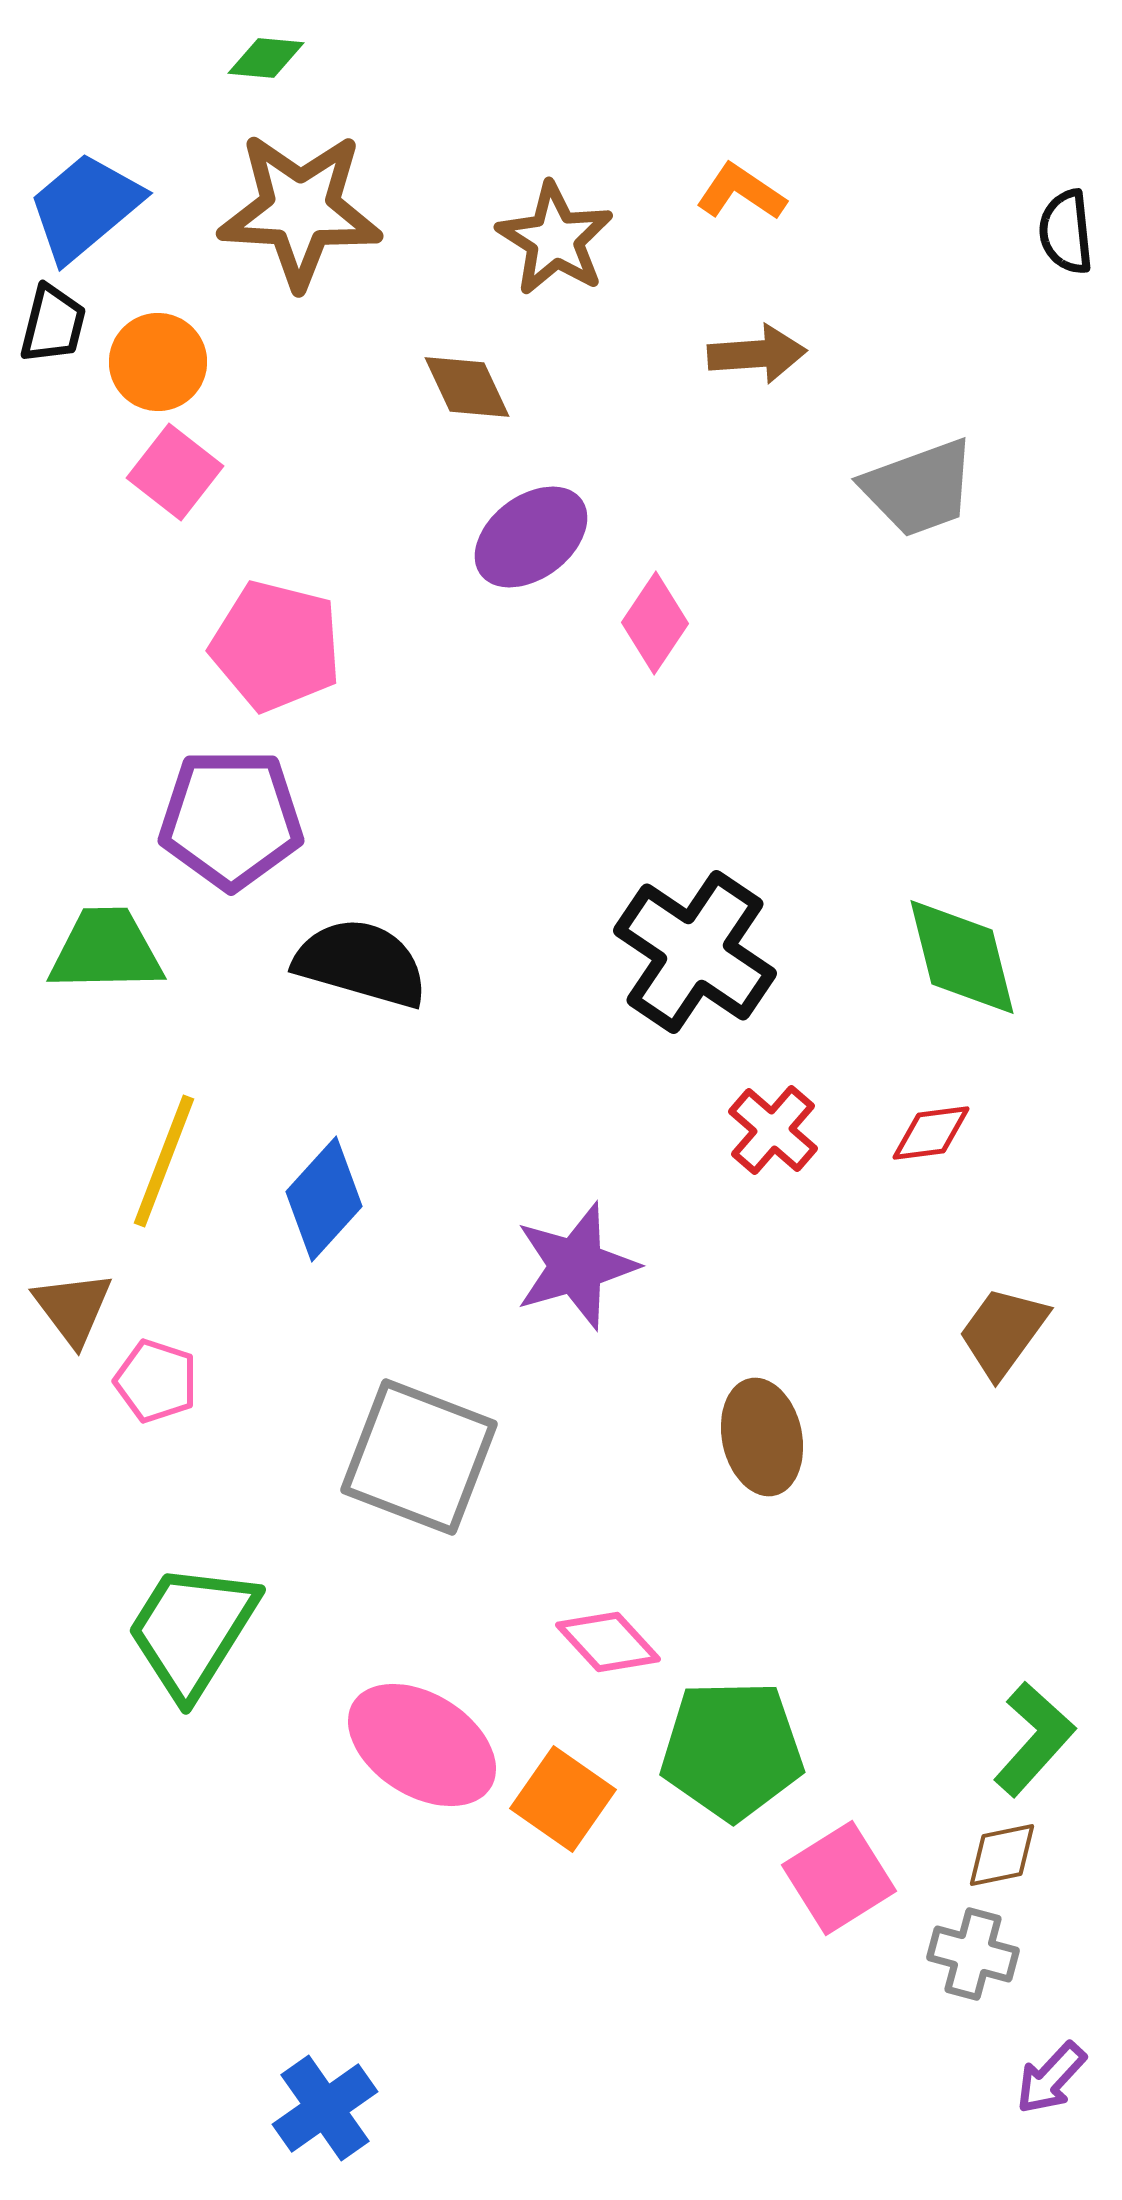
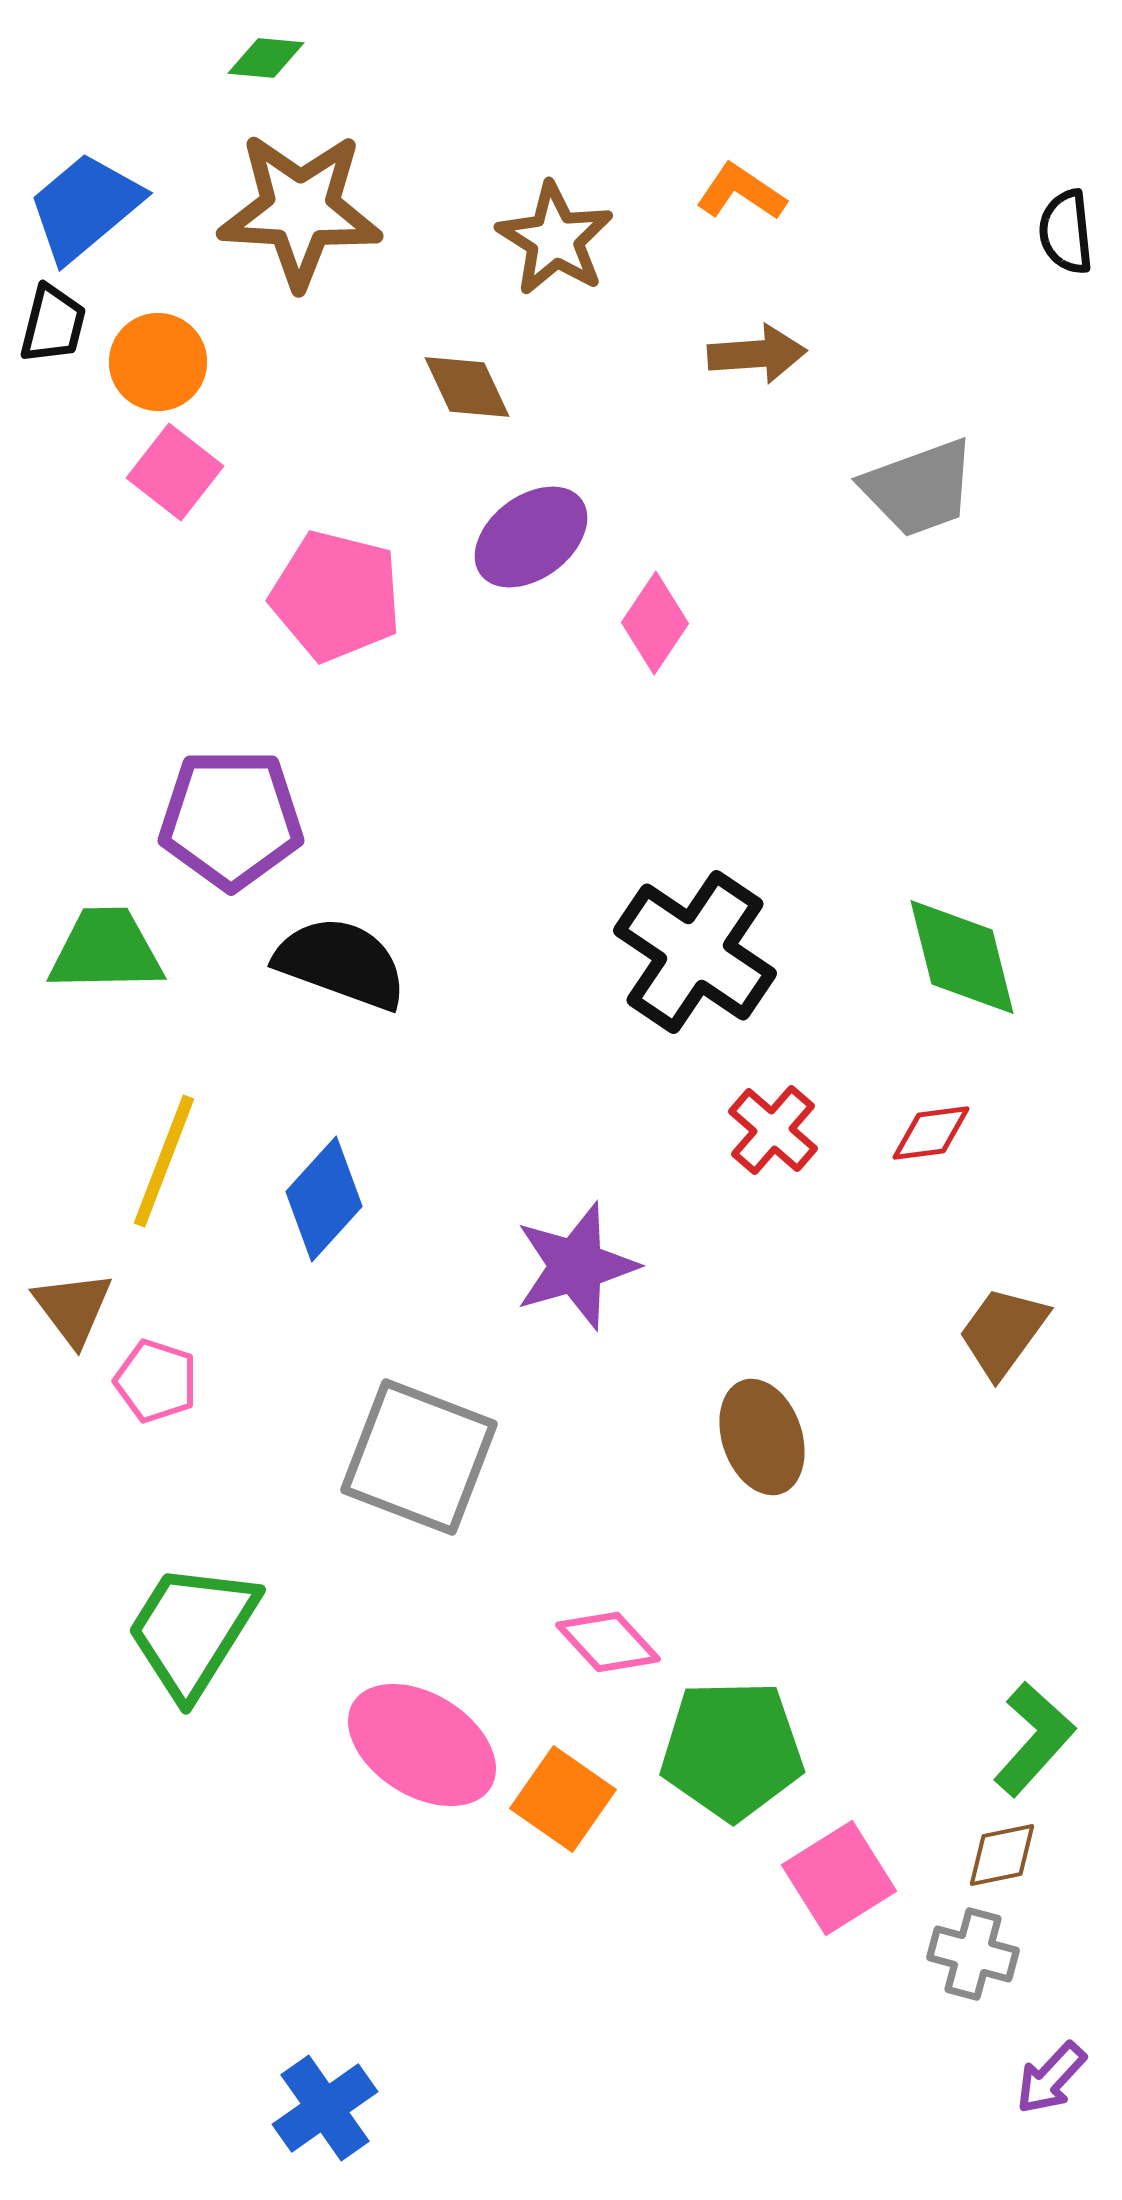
pink pentagon at (276, 646): moved 60 px right, 50 px up
black semicircle at (361, 963): moved 20 px left; rotated 4 degrees clockwise
brown ellipse at (762, 1437): rotated 7 degrees counterclockwise
